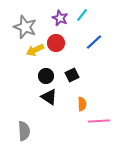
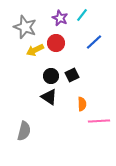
black circle: moved 5 px right
gray semicircle: rotated 18 degrees clockwise
